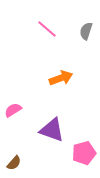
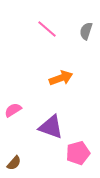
purple triangle: moved 1 px left, 3 px up
pink pentagon: moved 6 px left
